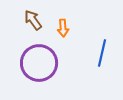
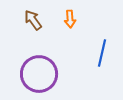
orange arrow: moved 7 px right, 9 px up
purple circle: moved 11 px down
